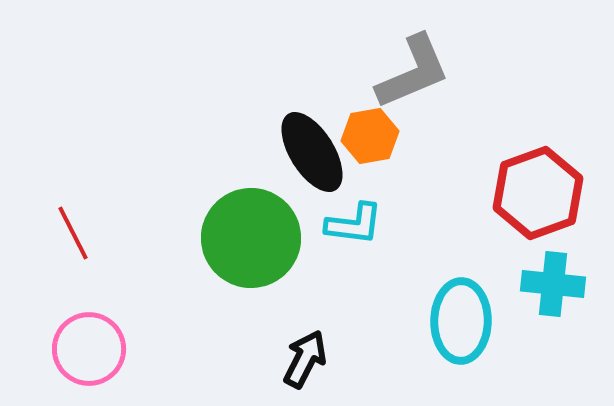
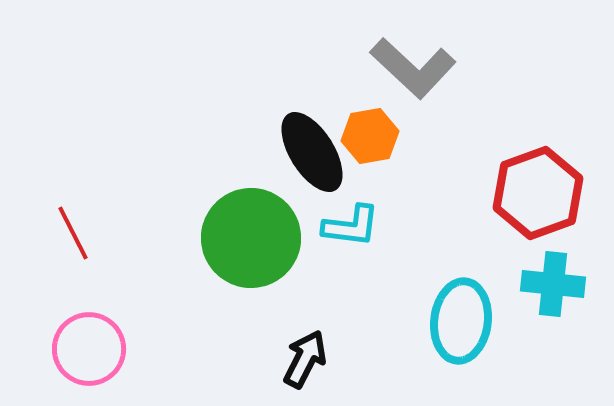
gray L-shape: moved 4 px up; rotated 66 degrees clockwise
cyan L-shape: moved 3 px left, 2 px down
cyan ellipse: rotated 6 degrees clockwise
